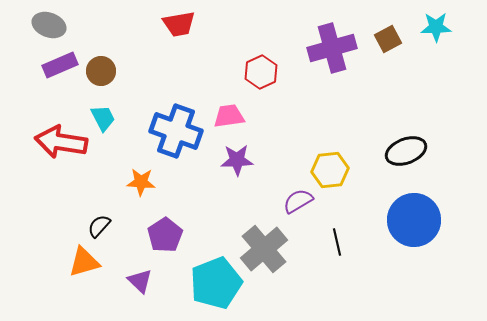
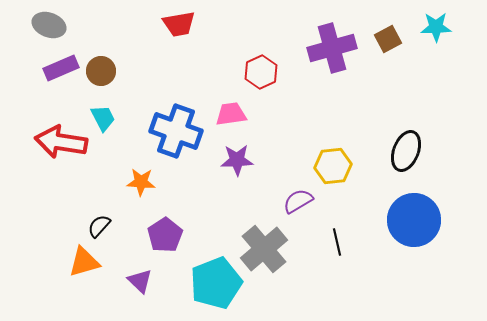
purple rectangle: moved 1 px right, 3 px down
pink trapezoid: moved 2 px right, 2 px up
black ellipse: rotated 48 degrees counterclockwise
yellow hexagon: moved 3 px right, 4 px up
